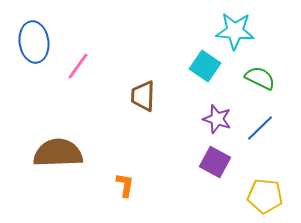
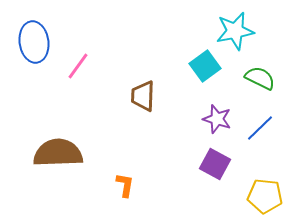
cyan star: rotated 15 degrees counterclockwise
cyan square: rotated 20 degrees clockwise
purple square: moved 2 px down
